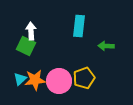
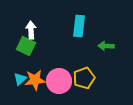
white arrow: moved 1 px up
